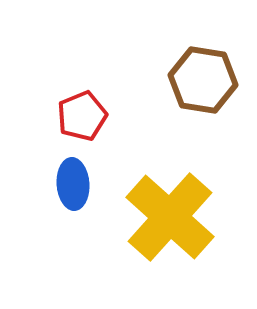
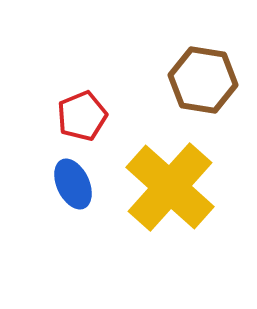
blue ellipse: rotated 21 degrees counterclockwise
yellow cross: moved 30 px up
